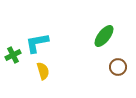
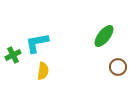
yellow semicircle: rotated 24 degrees clockwise
